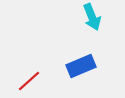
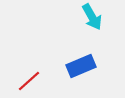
cyan arrow: rotated 8 degrees counterclockwise
